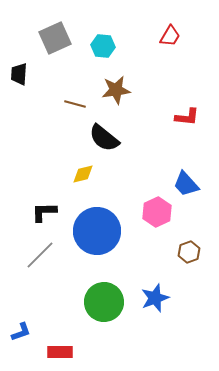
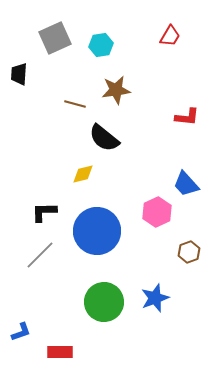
cyan hexagon: moved 2 px left, 1 px up; rotated 15 degrees counterclockwise
